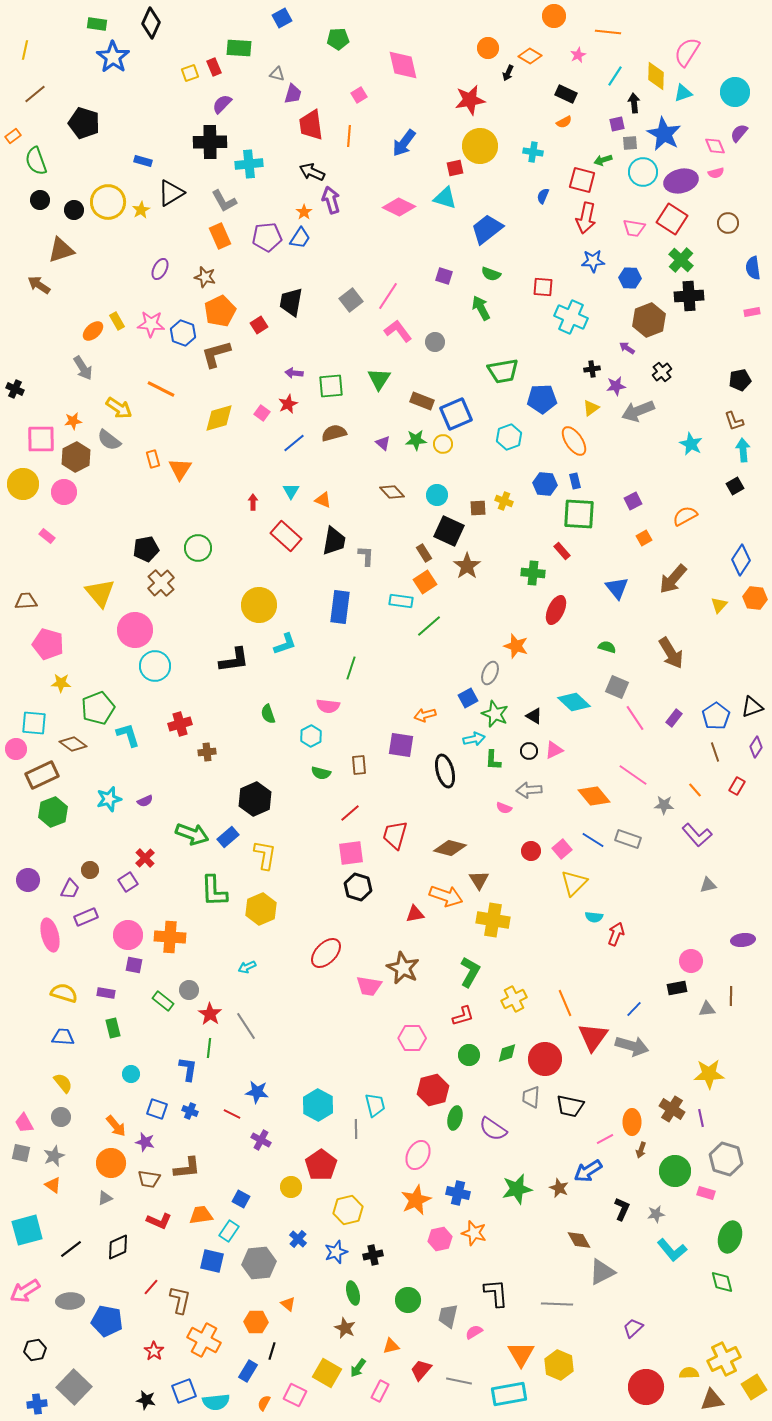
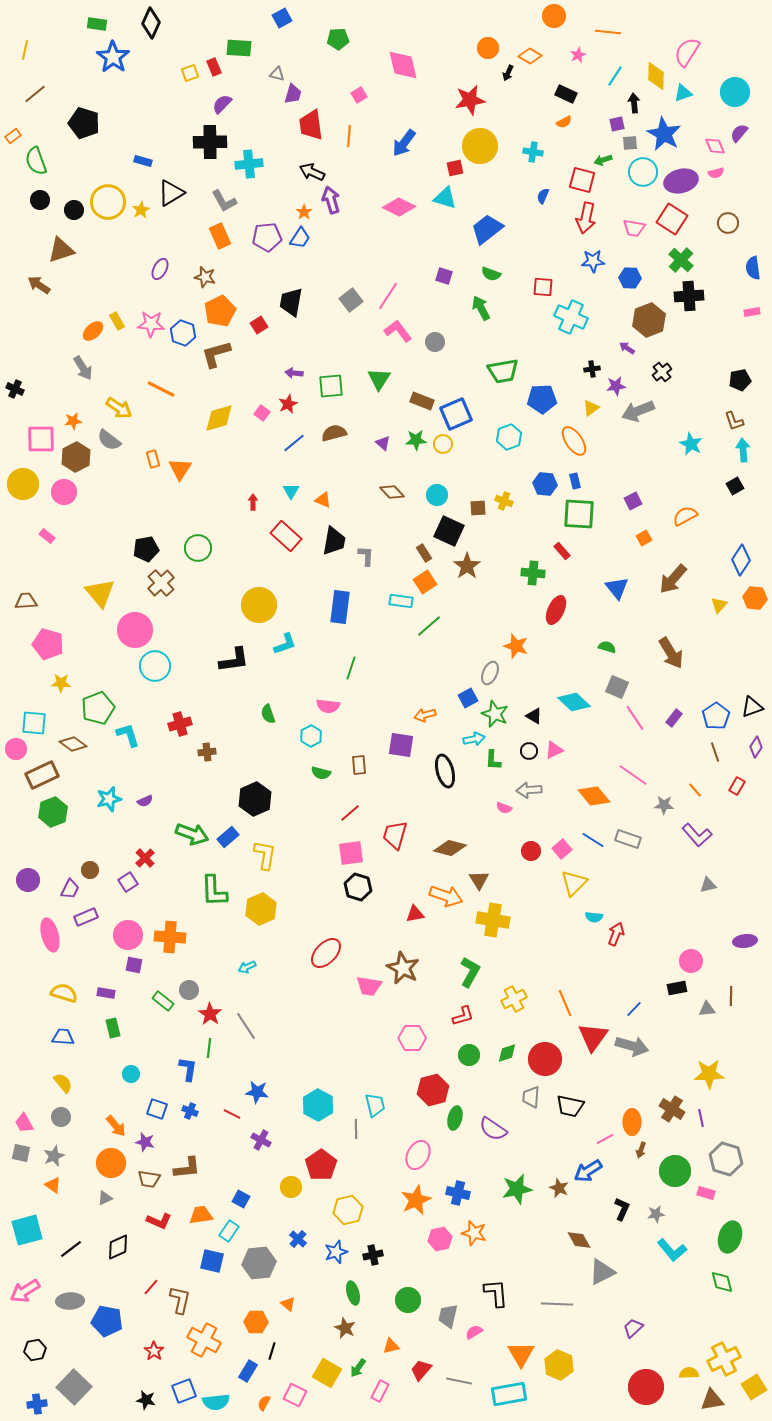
purple ellipse at (743, 940): moved 2 px right, 1 px down
